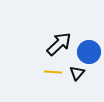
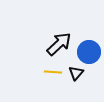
black triangle: moved 1 px left
